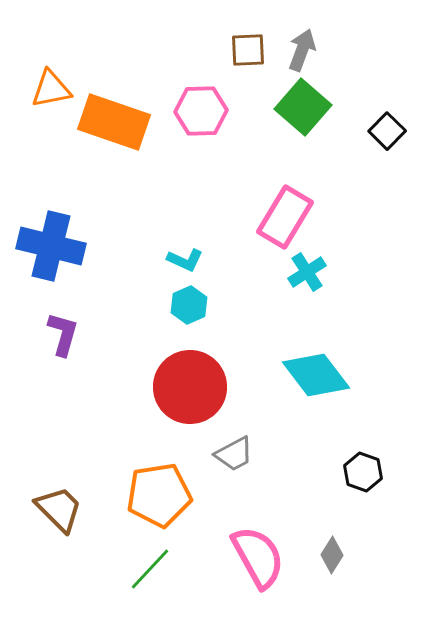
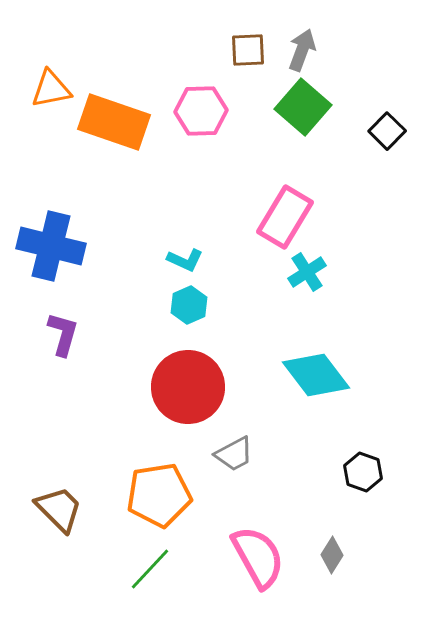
red circle: moved 2 px left
